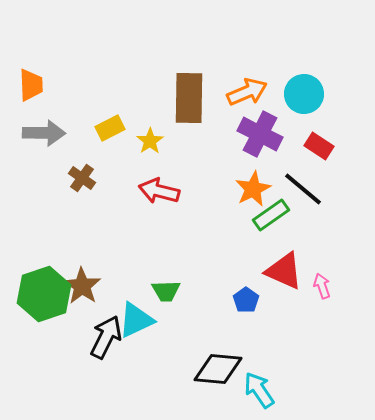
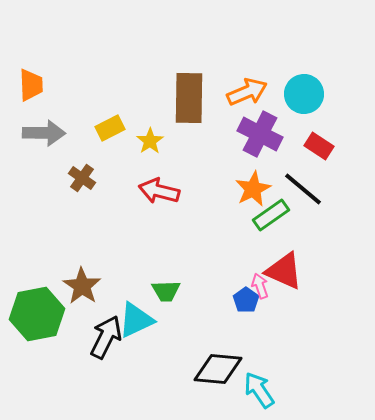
pink arrow: moved 62 px left
green hexagon: moved 7 px left, 20 px down; rotated 8 degrees clockwise
